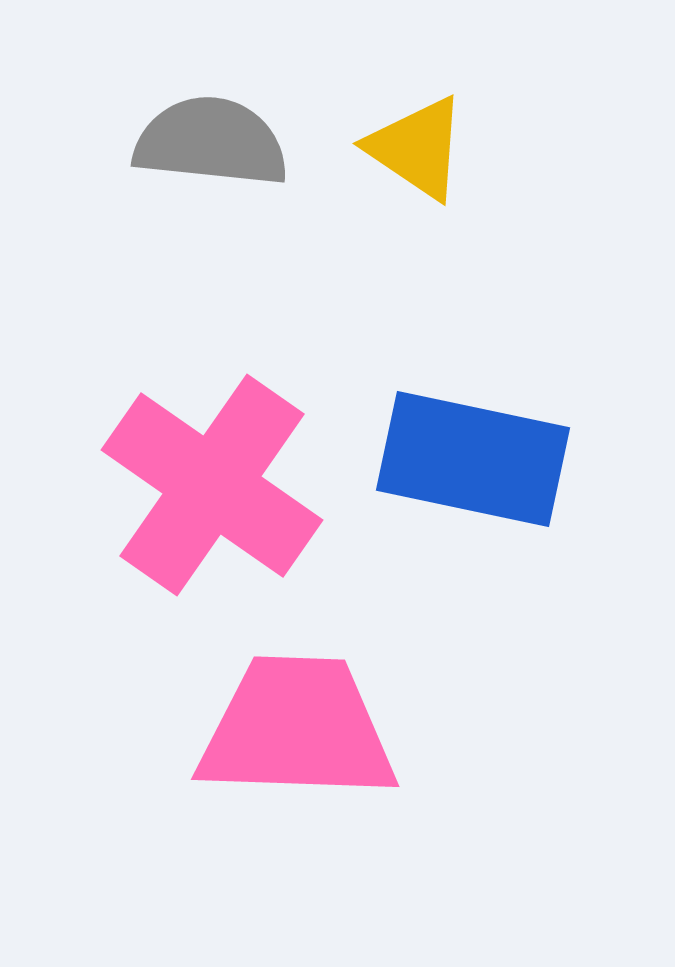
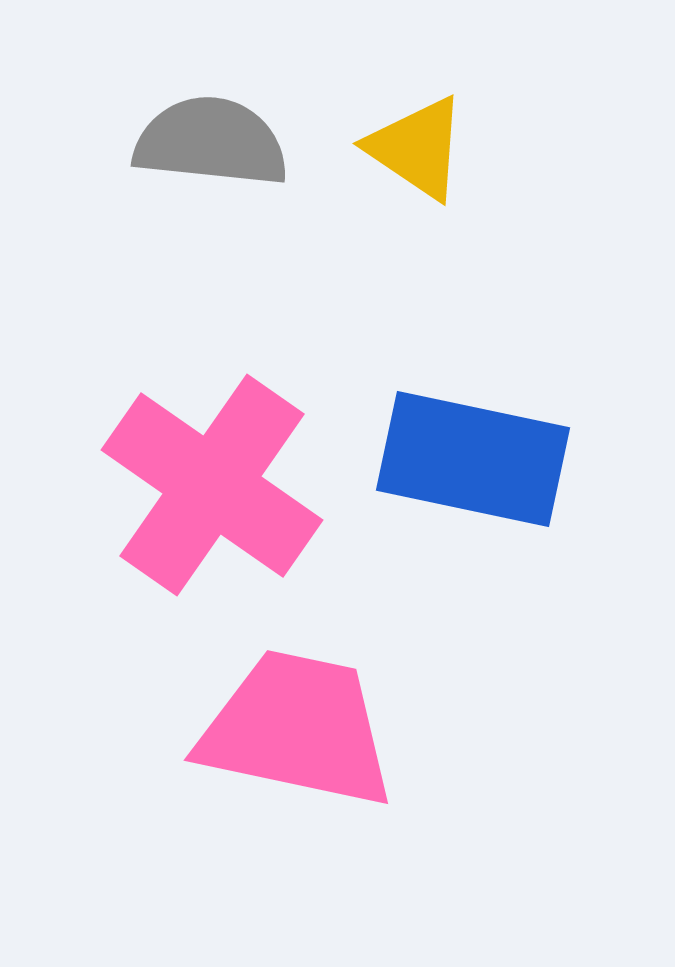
pink trapezoid: rotated 10 degrees clockwise
